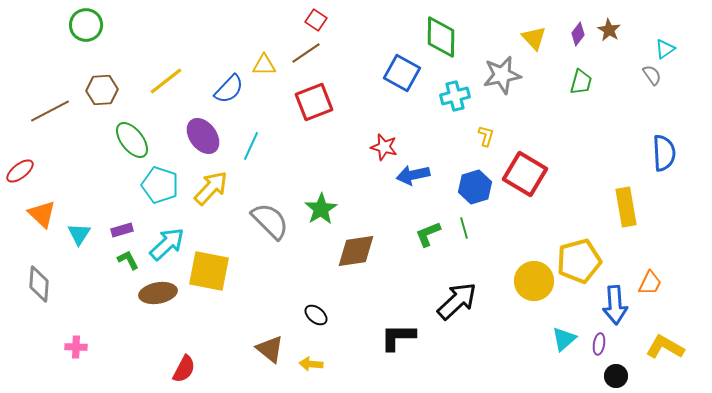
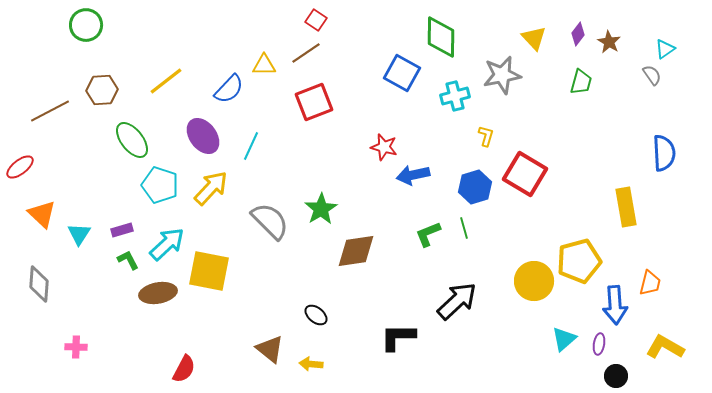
brown star at (609, 30): moved 12 px down
red ellipse at (20, 171): moved 4 px up
orange trapezoid at (650, 283): rotated 12 degrees counterclockwise
